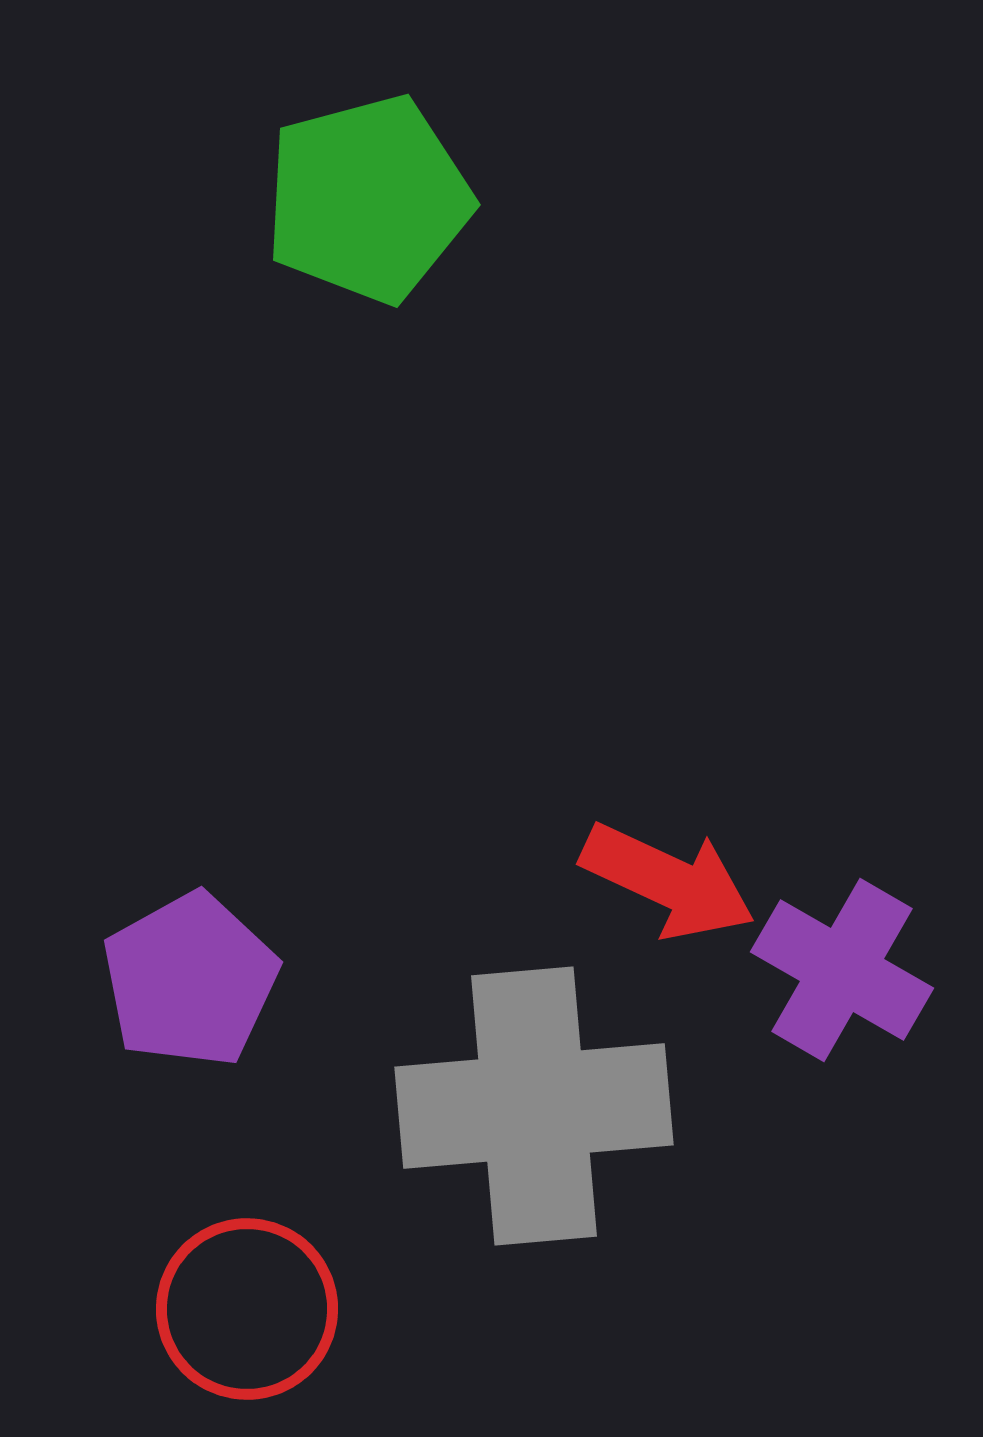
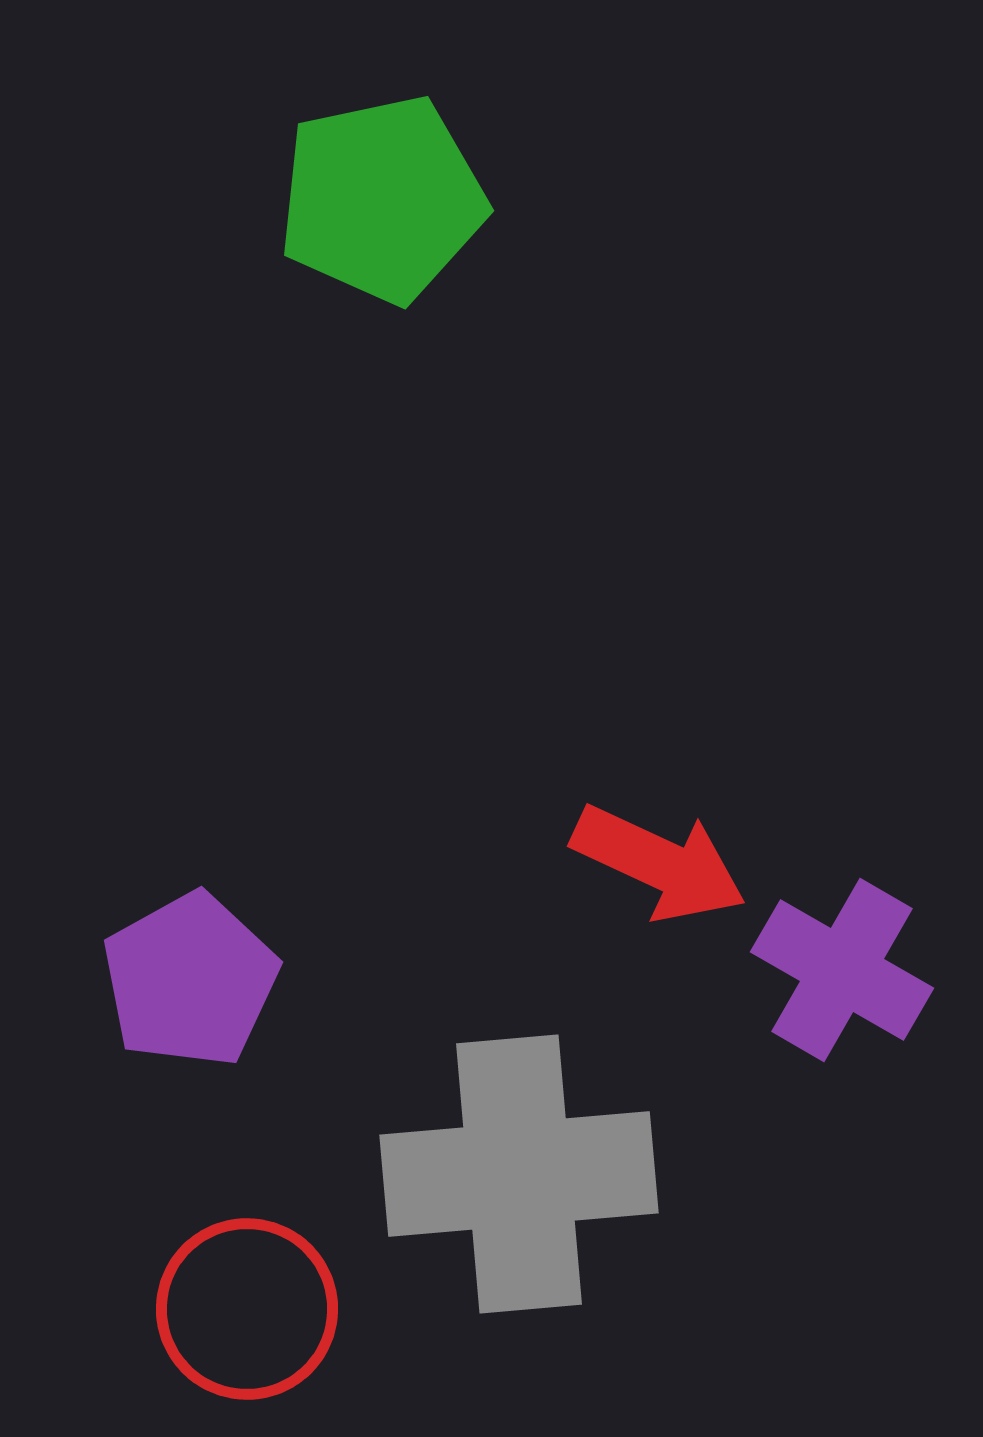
green pentagon: moved 14 px right; rotated 3 degrees clockwise
red arrow: moved 9 px left, 18 px up
gray cross: moved 15 px left, 68 px down
